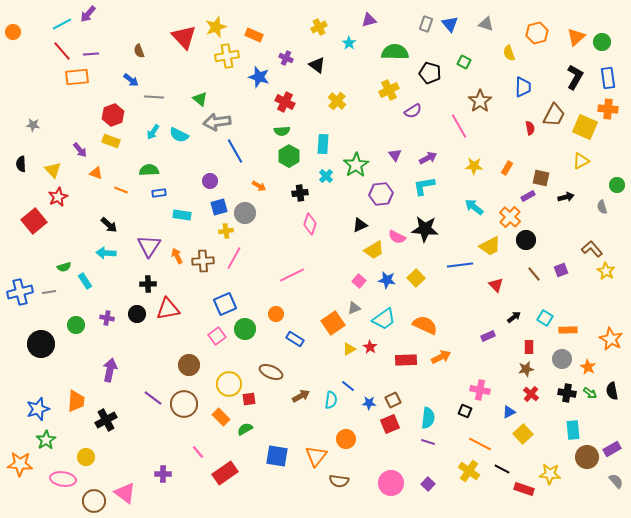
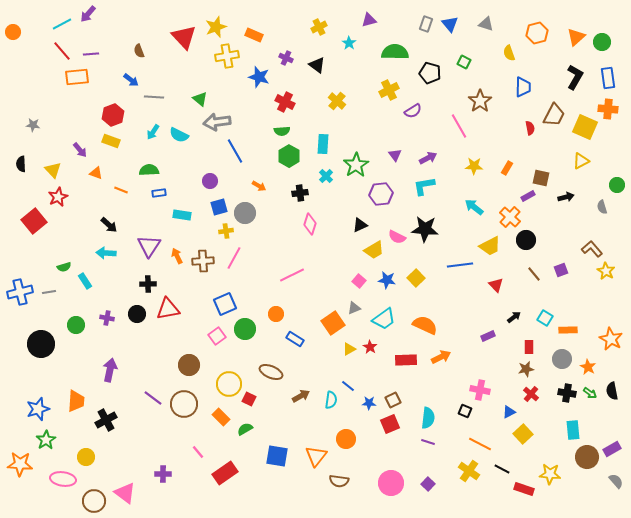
red square at (249, 399): rotated 32 degrees clockwise
